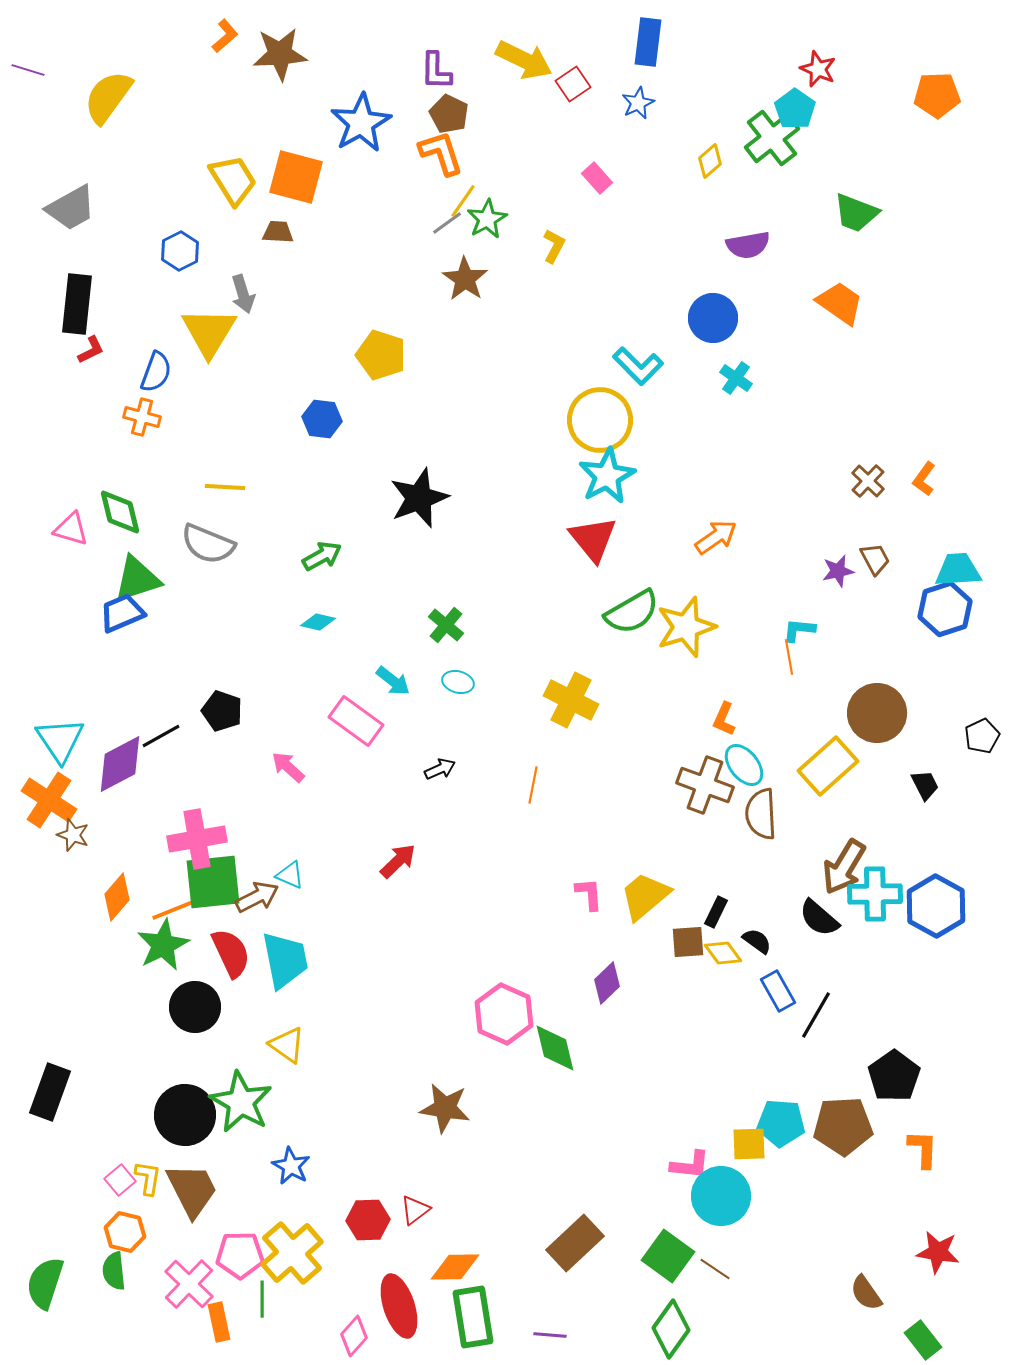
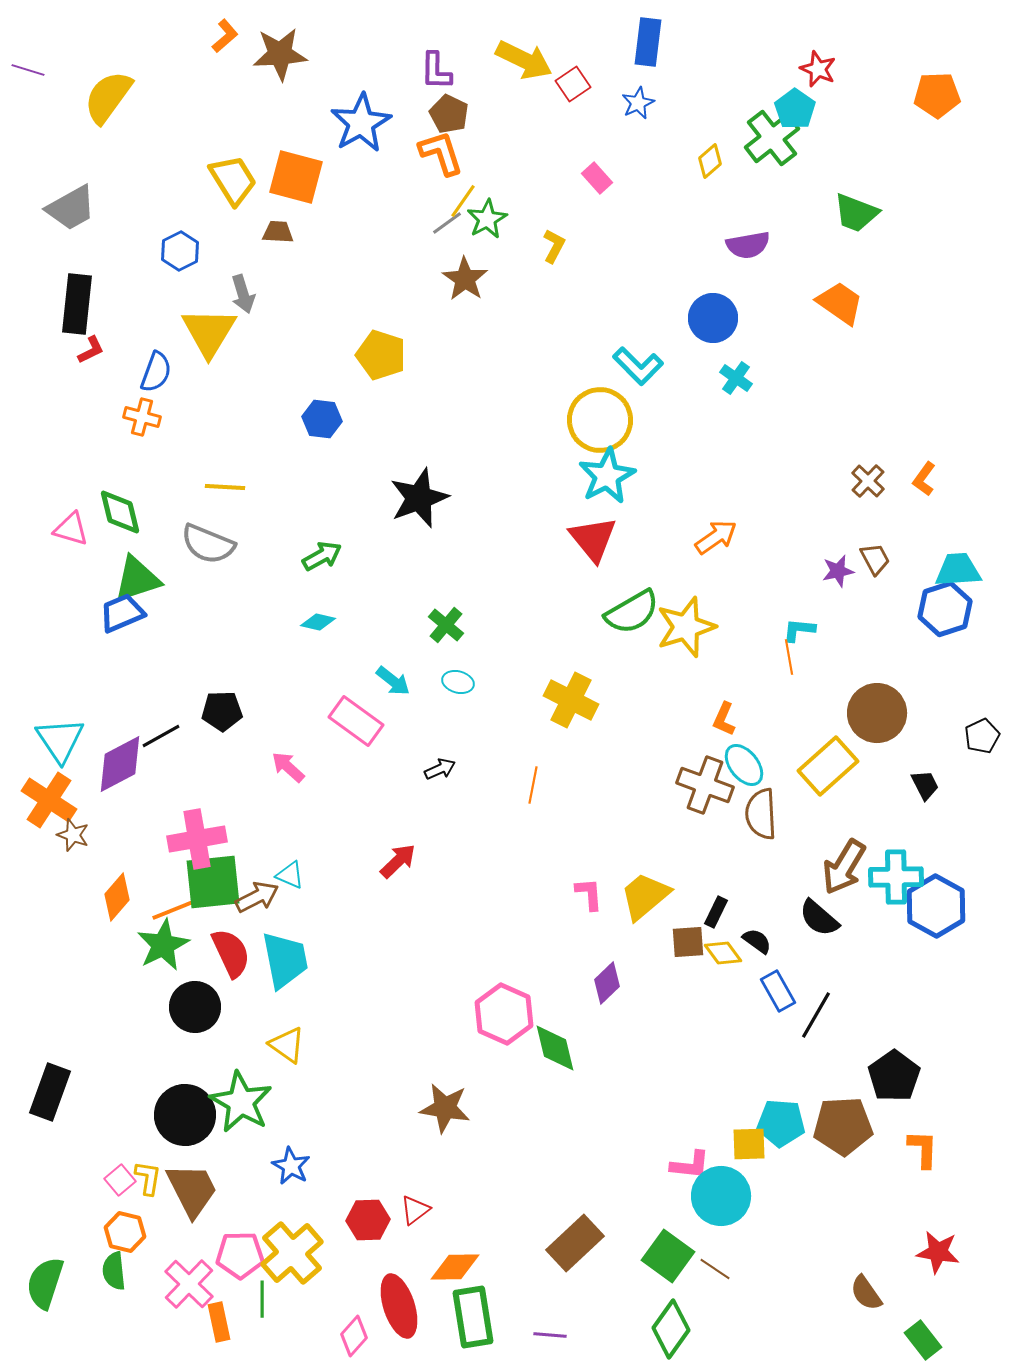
black pentagon at (222, 711): rotated 21 degrees counterclockwise
cyan cross at (875, 894): moved 21 px right, 17 px up
